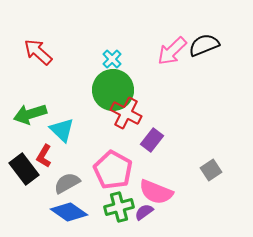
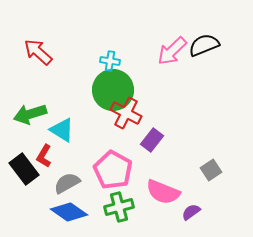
cyan cross: moved 2 px left, 2 px down; rotated 36 degrees counterclockwise
cyan triangle: rotated 12 degrees counterclockwise
pink semicircle: moved 7 px right
purple semicircle: moved 47 px right
